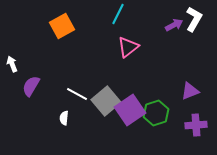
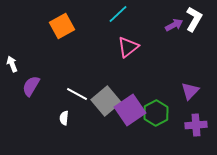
cyan line: rotated 20 degrees clockwise
purple triangle: rotated 24 degrees counterclockwise
green hexagon: rotated 10 degrees counterclockwise
